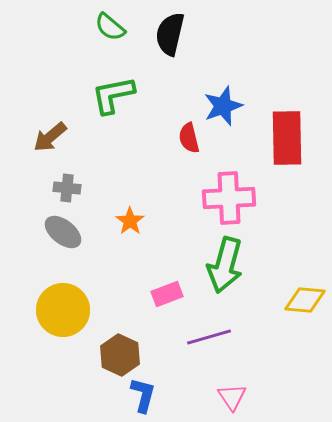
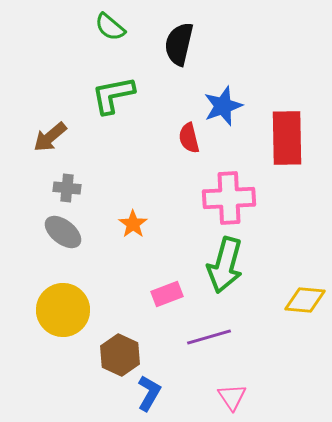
black semicircle: moved 9 px right, 10 px down
orange star: moved 3 px right, 3 px down
blue L-shape: moved 6 px right, 2 px up; rotated 15 degrees clockwise
